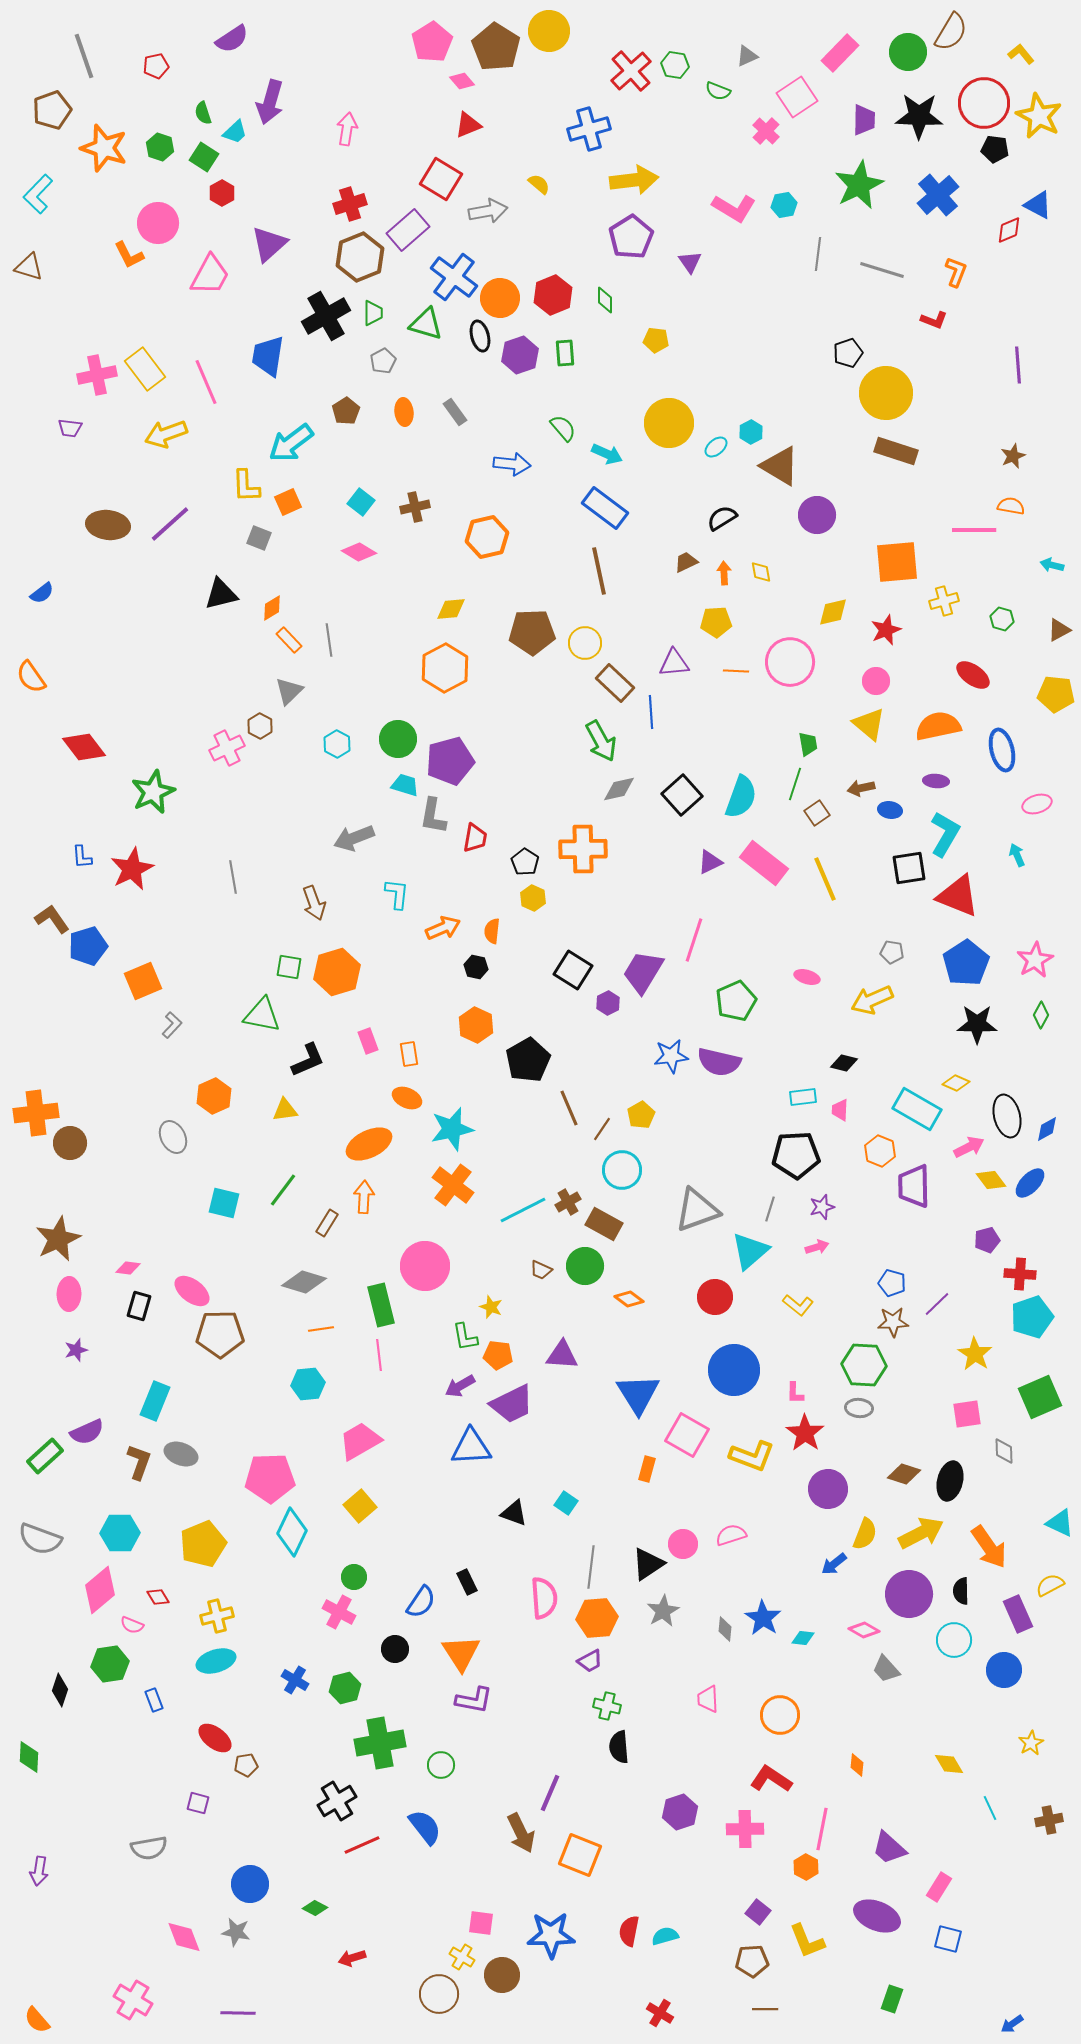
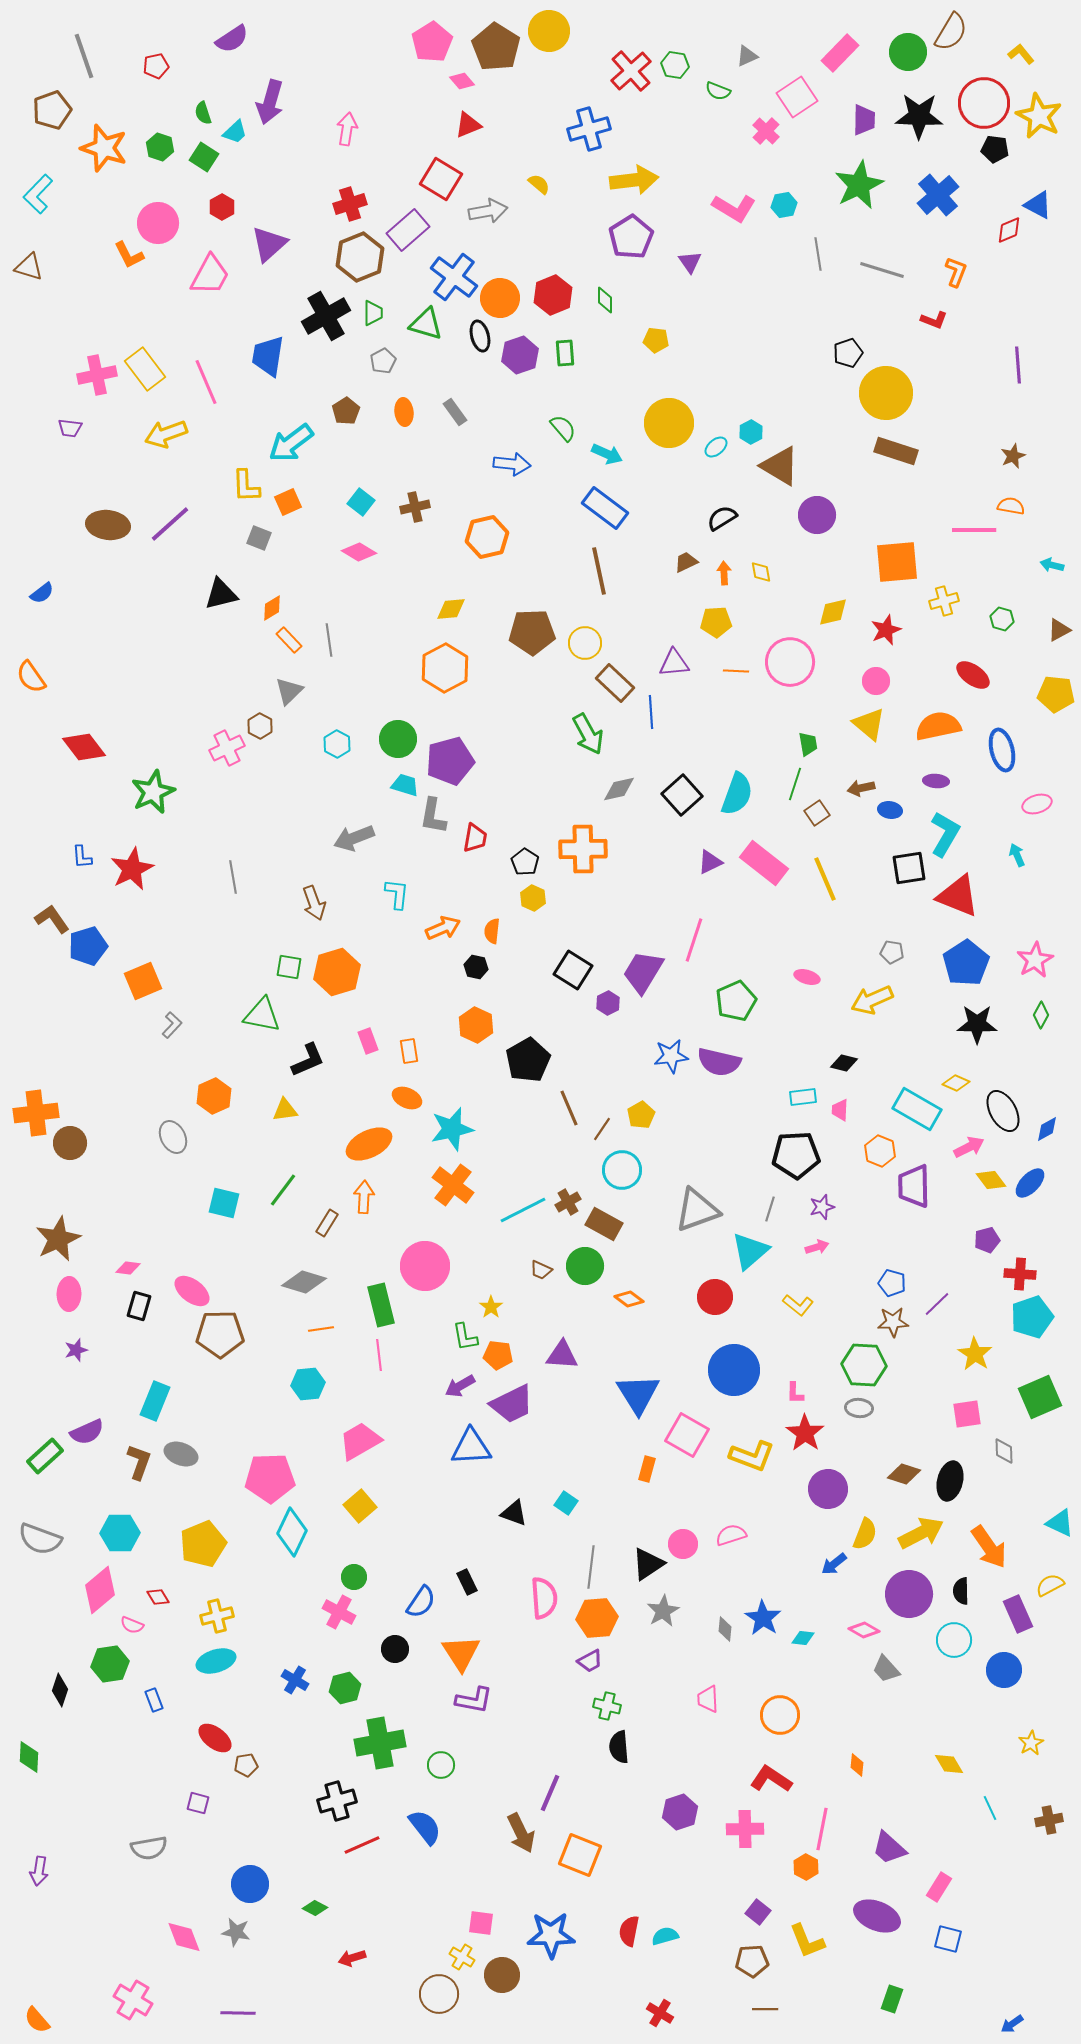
red hexagon at (222, 193): moved 14 px down
gray line at (818, 254): rotated 16 degrees counterclockwise
green arrow at (601, 741): moved 13 px left, 7 px up
cyan semicircle at (741, 797): moved 4 px left, 3 px up
orange rectangle at (409, 1054): moved 3 px up
black ellipse at (1007, 1116): moved 4 px left, 5 px up; rotated 15 degrees counterclockwise
yellow star at (491, 1307): rotated 15 degrees clockwise
black cross at (337, 1801): rotated 15 degrees clockwise
